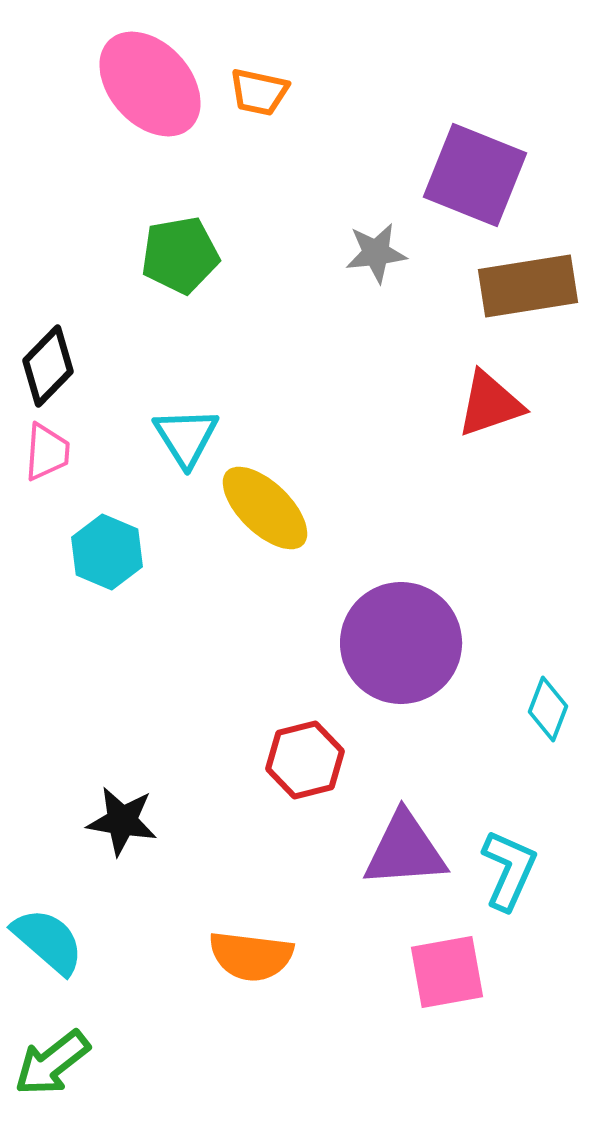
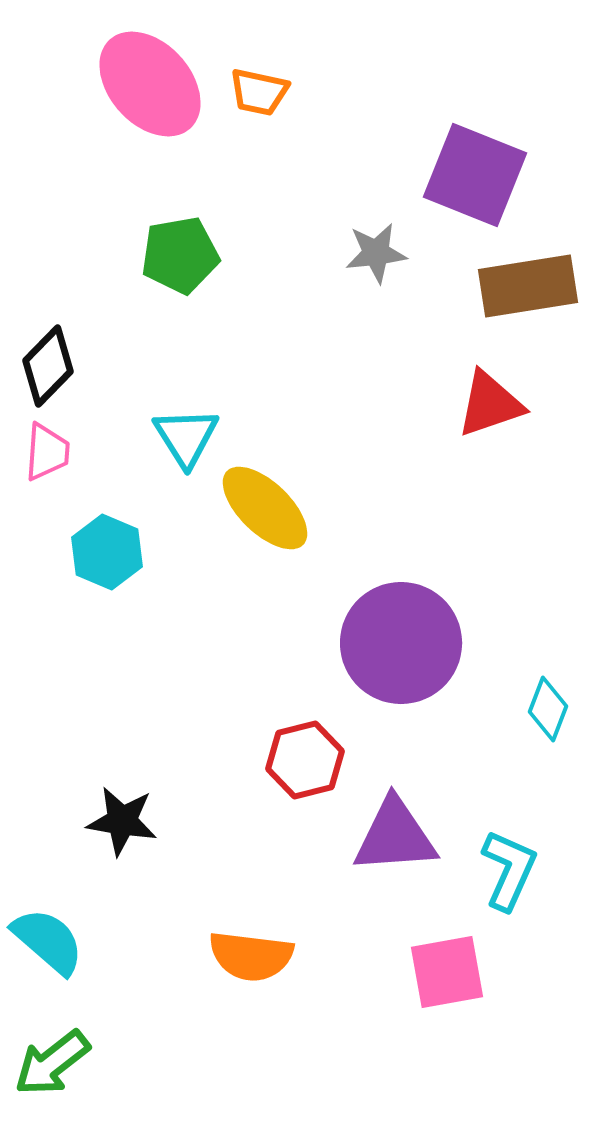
purple triangle: moved 10 px left, 14 px up
